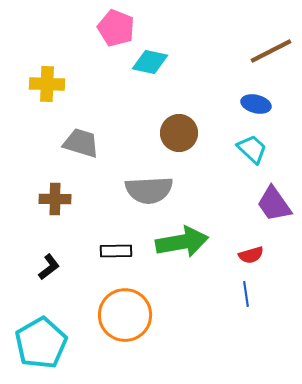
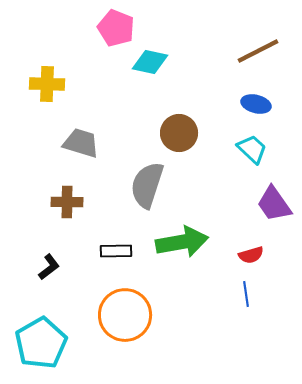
brown line: moved 13 px left
gray semicircle: moved 2 px left, 5 px up; rotated 111 degrees clockwise
brown cross: moved 12 px right, 3 px down
